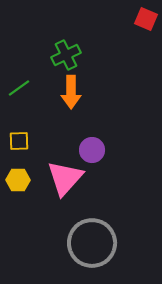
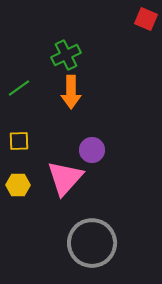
yellow hexagon: moved 5 px down
